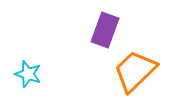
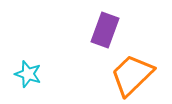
orange trapezoid: moved 3 px left, 4 px down
